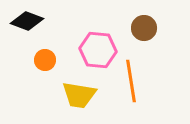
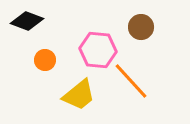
brown circle: moved 3 px left, 1 px up
orange line: rotated 33 degrees counterclockwise
yellow trapezoid: rotated 48 degrees counterclockwise
